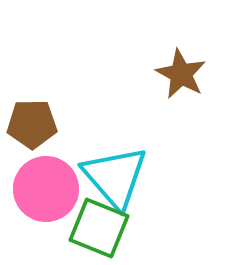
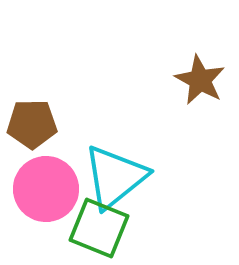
brown star: moved 19 px right, 6 px down
cyan triangle: rotated 32 degrees clockwise
